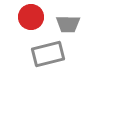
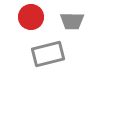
gray trapezoid: moved 4 px right, 3 px up
